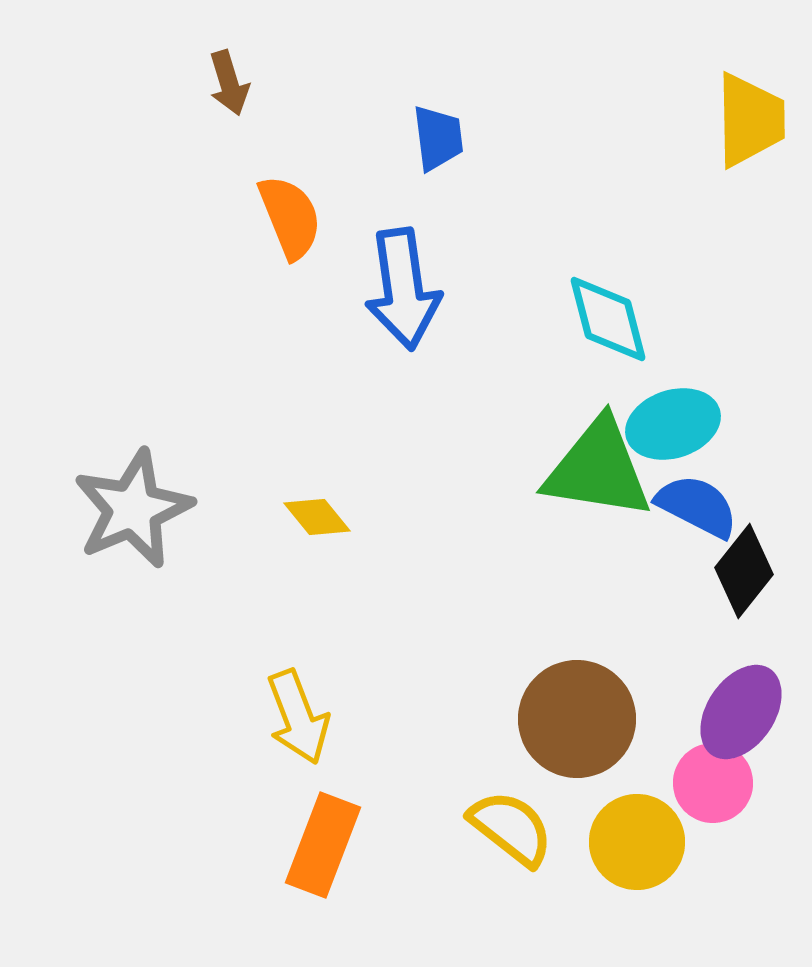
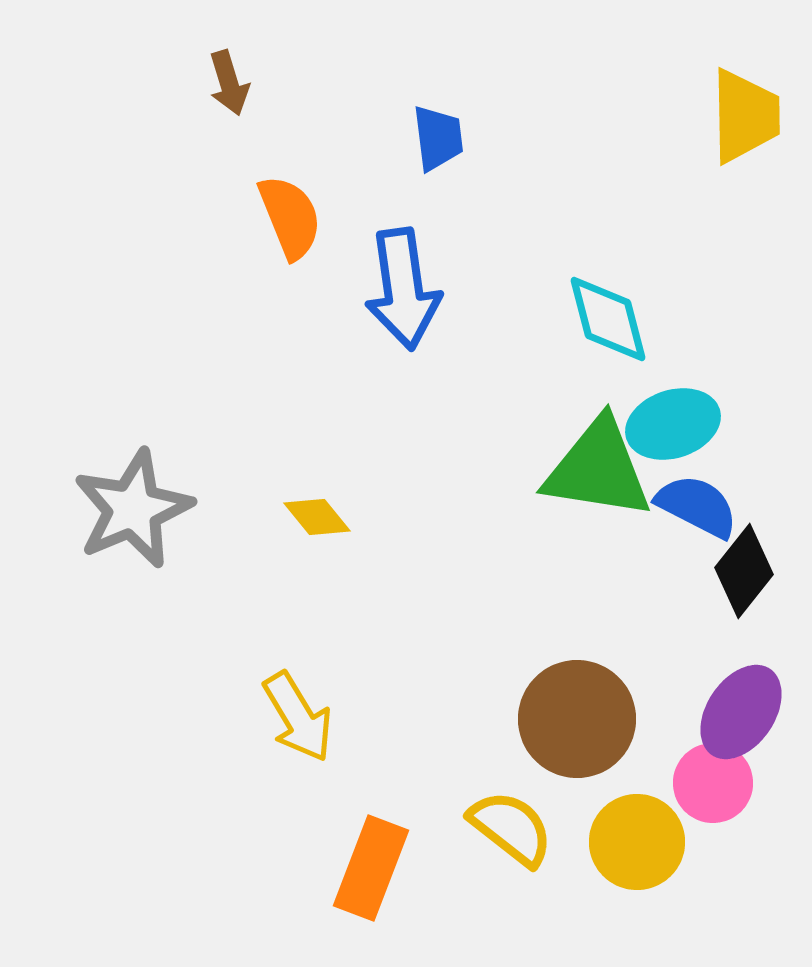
yellow trapezoid: moved 5 px left, 4 px up
yellow arrow: rotated 10 degrees counterclockwise
orange rectangle: moved 48 px right, 23 px down
